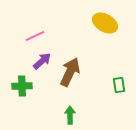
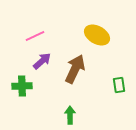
yellow ellipse: moved 8 px left, 12 px down
brown arrow: moved 5 px right, 3 px up
